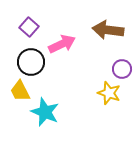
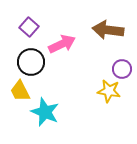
yellow star: moved 2 px up; rotated 10 degrees counterclockwise
